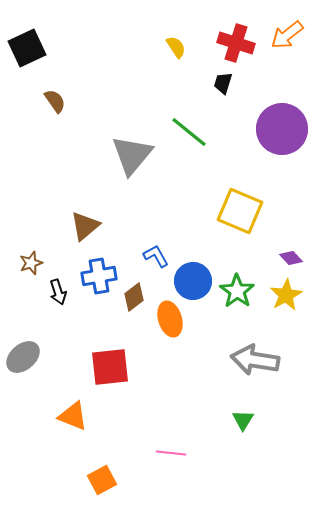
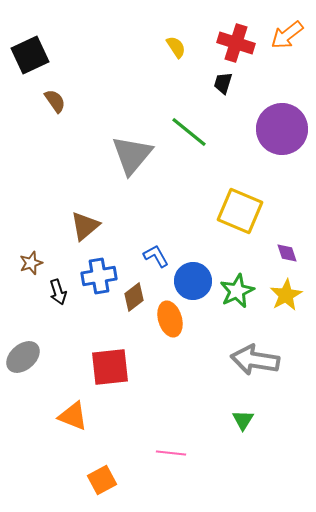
black square: moved 3 px right, 7 px down
purple diamond: moved 4 px left, 5 px up; rotated 25 degrees clockwise
green star: rotated 12 degrees clockwise
